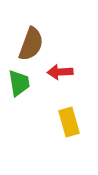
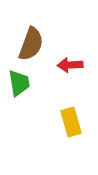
red arrow: moved 10 px right, 7 px up
yellow rectangle: moved 2 px right
